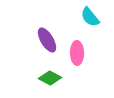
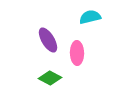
cyan semicircle: rotated 115 degrees clockwise
purple ellipse: moved 1 px right
